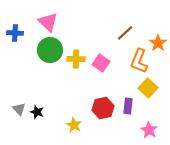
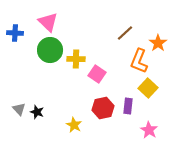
pink square: moved 4 px left, 11 px down
